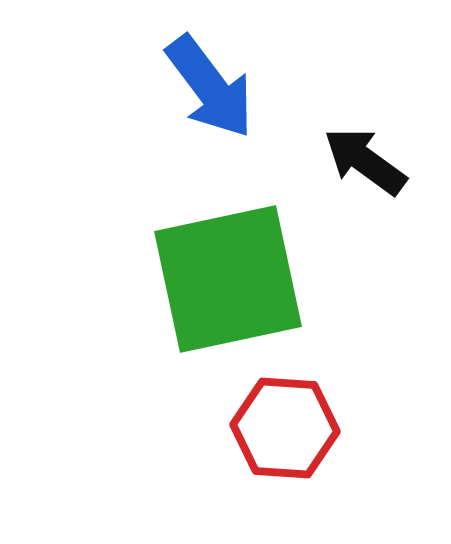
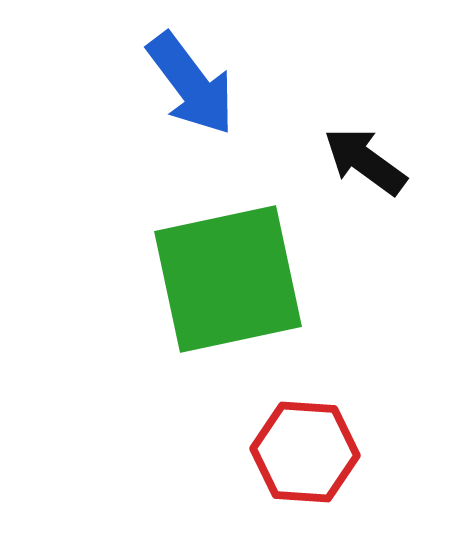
blue arrow: moved 19 px left, 3 px up
red hexagon: moved 20 px right, 24 px down
